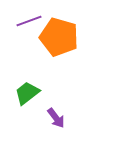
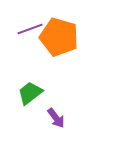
purple line: moved 1 px right, 8 px down
green trapezoid: moved 3 px right
